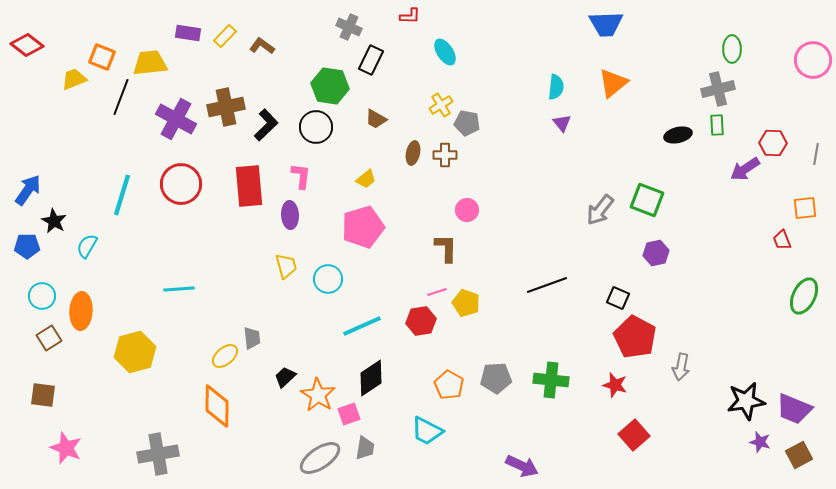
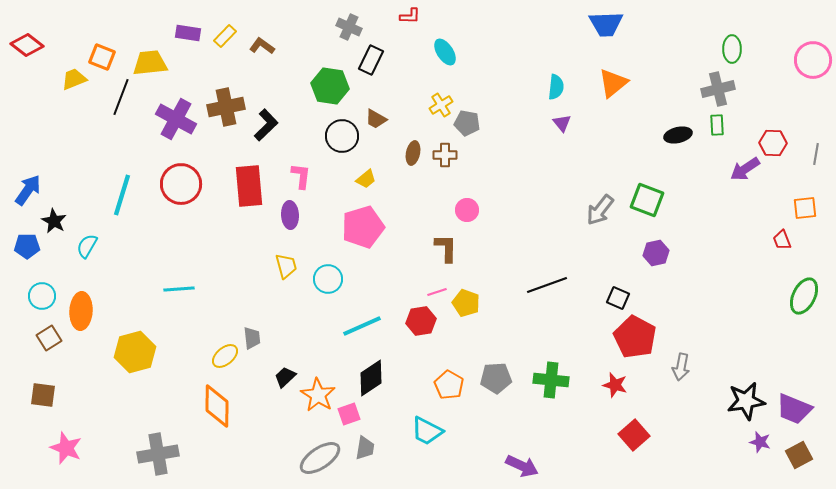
black circle at (316, 127): moved 26 px right, 9 px down
